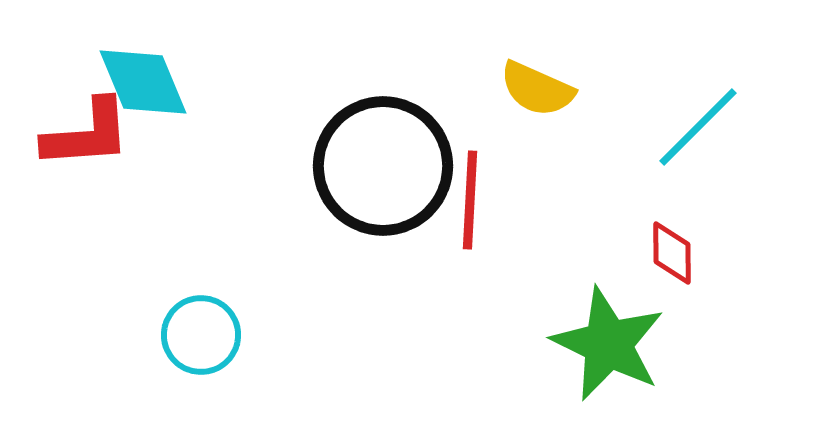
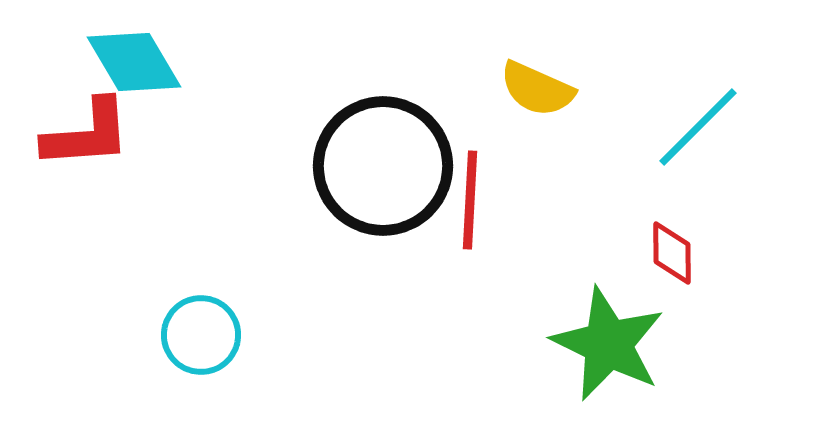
cyan diamond: moved 9 px left, 20 px up; rotated 8 degrees counterclockwise
